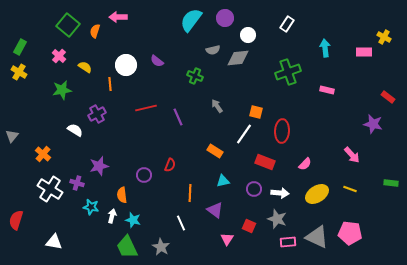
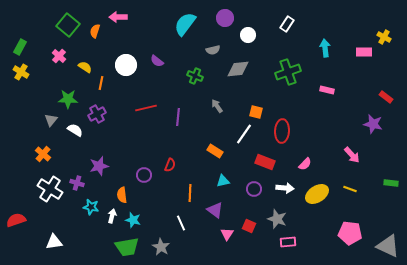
cyan semicircle at (191, 20): moved 6 px left, 4 px down
gray diamond at (238, 58): moved 11 px down
yellow cross at (19, 72): moved 2 px right
orange line at (110, 84): moved 9 px left, 1 px up; rotated 16 degrees clockwise
green star at (62, 90): moved 6 px right, 9 px down; rotated 12 degrees clockwise
red rectangle at (388, 97): moved 2 px left
purple line at (178, 117): rotated 30 degrees clockwise
gray triangle at (12, 136): moved 39 px right, 16 px up
white arrow at (280, 193): moved 5 px right, 5 px up
red semicircle at (16, 220): rotated 54 degrees clockwise
gray triangle at (317, 237): moved 71 px right, 9 px down
pink triangle at (227, 239): moved 5 px up
white triangle at (54, 242): rotated 18 degrees counterclockwise
green trapezoid at (127, 247): rotated 75 degrees counterclockwise
